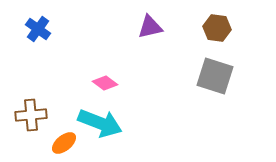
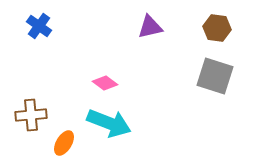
blue cross: moved 1 px right, 3 px up
cyan arrow: moved 9 px right
orange ellipse: rotated 20 degrees counterclockwise
